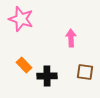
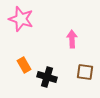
pink arrow: moved 1 px right, 1 px down
orange rectangle: rotated 14 degrees clockwise
black cross: moved 1 px down; rotated 18 degrees clockwise
